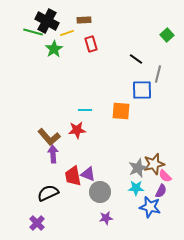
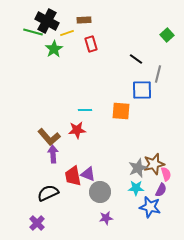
pink semicircle: moved 1 px right, 2 px up; rotated 152 degrees counterclockwise
purple semicircle: moved 1 px up
